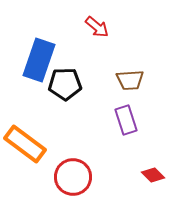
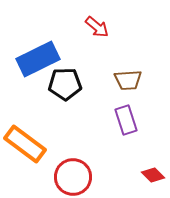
blue rectangle: moved 1 px left, 1 px up; rotated 45 degrees clockwise
brown trapezoid: moved 2 px left
